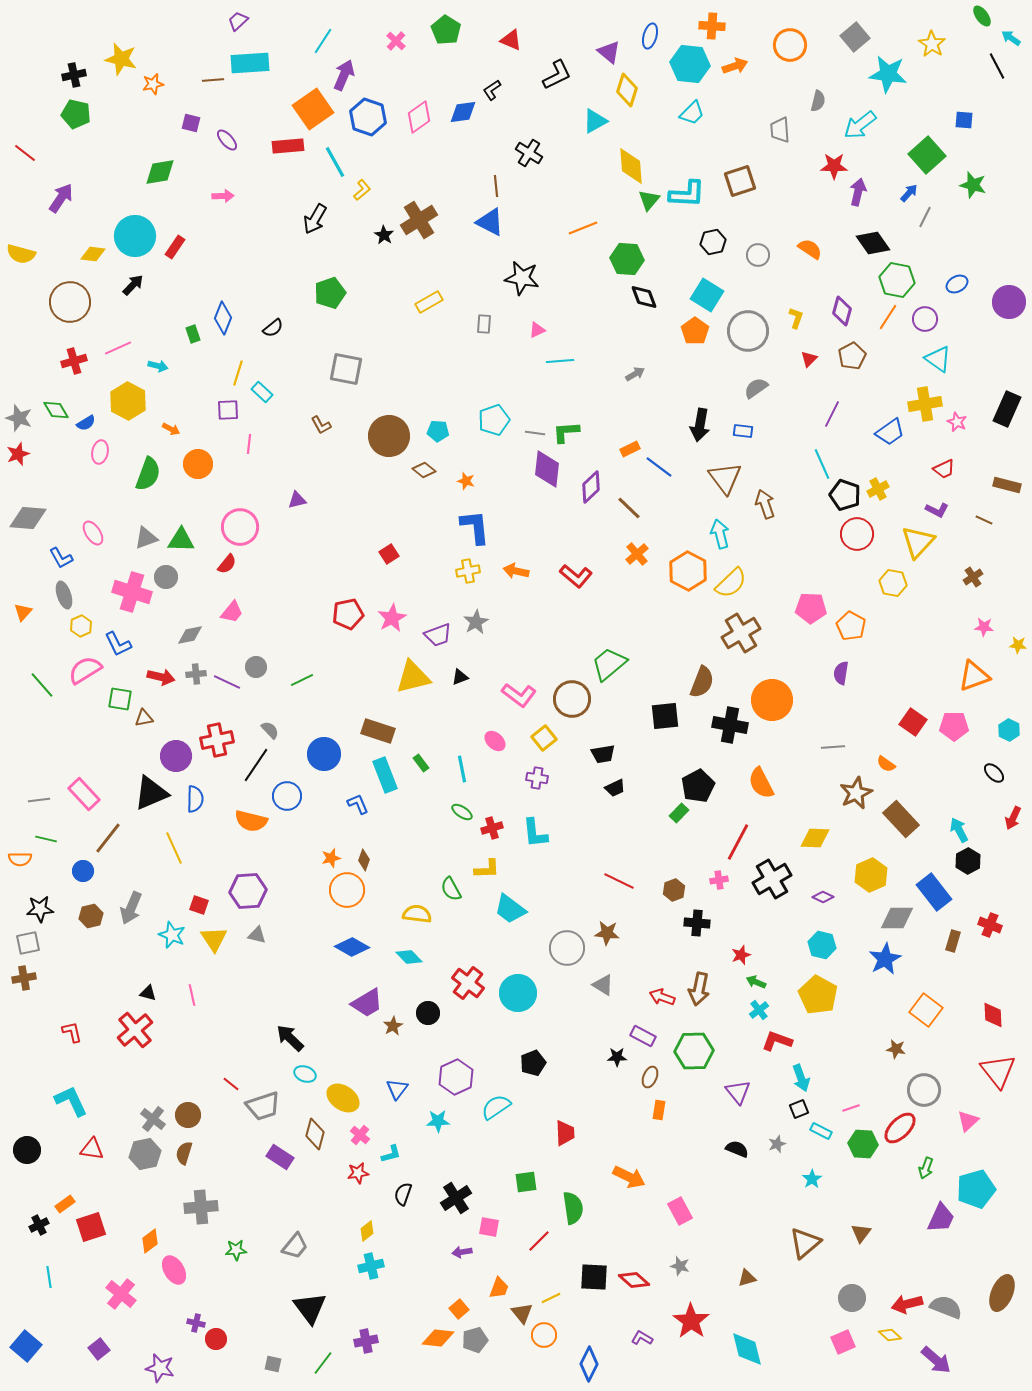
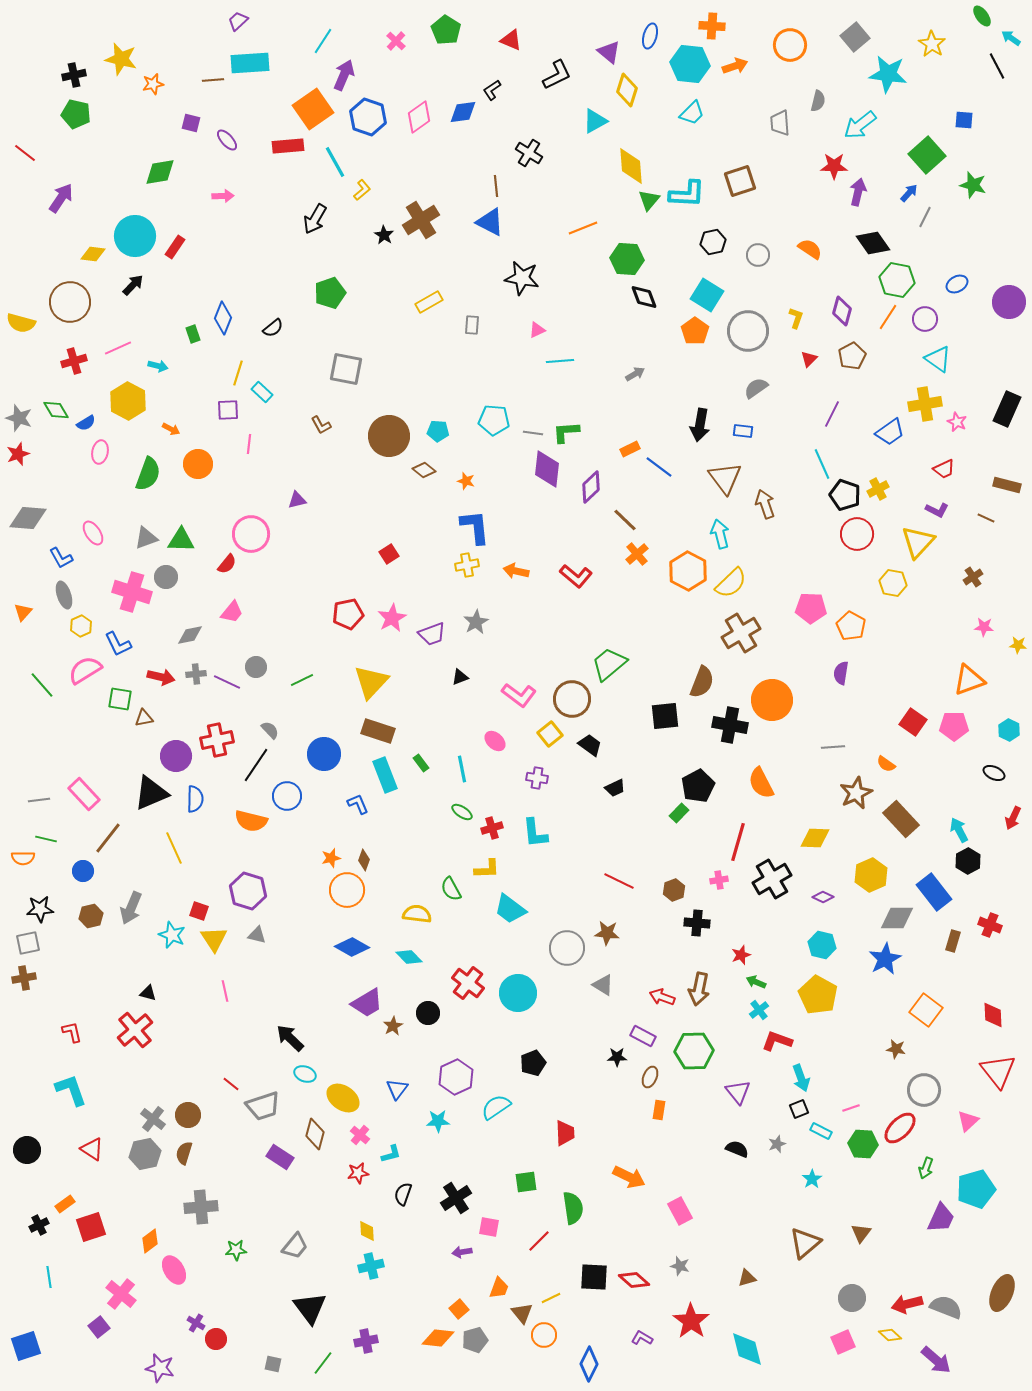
gray trapezoid at (780, 130): moved 7 px up
brown cross at (419, 220): moved 2 px right
yellow semicircle at (21, 254): moved 69 px down
gray rectangle at (484, 324): moved 12 px left, 1 px down
cyan pentagon at (494, 420): rotated 24 degrees clockwise
gray line at (535, 433): moved 2 px left
brown line at (629, 508): moved 4 px left, 12 px down
brown line at (984, 520): moved 2 px right, 2 px up
pink circle at (240, 527): moved 11 px right, 7 px down
yellow cross at (468, 571): moved 1 px left, 6 px up
purple trapezoid at (438, 635): moved 6 px left, 1 px up
orange triangle at (974, 676): moved 5 px left, 4 px down
yellow triangle at (413, 677): moved 42 px left, 5 px down; rotated 33 degrees counterclockwise
yellow square at (544, 738): moved 6 px right, 4 px up
black trapezoid at (603, 754): moved 13 px left, 9 px up; rotated 135 degrees counterclockwise
black ellipse at (994, 773): rotated 20 degrees counterclockwise
red line at (738, 842): rotated 12 degrees counterclockwise
orange semicircle at (20, 859): moved 3 px right, 1 px up
purple hexagon at (248, 891): rotated 21 degrees clockwise
red square at (199, 905): moved 6 px down
pink line at (192, 995): moved 33 px right, 4 px up
cyan L-shape at (71, 1101): moved 11 px up; rotated 6 degrees clockwise
red triangle at (92, 1149): rotated 25 degrees clockwise
yellow diamond at (367, 1231): rotated 55 degrees counterclockwise
purple cross at (196, 1323): rotated 18 degrees clockwise
blue square at (26, 1346): rotated 32 degrees clockwise
purple square at (99, 1349): moved 22 px up
